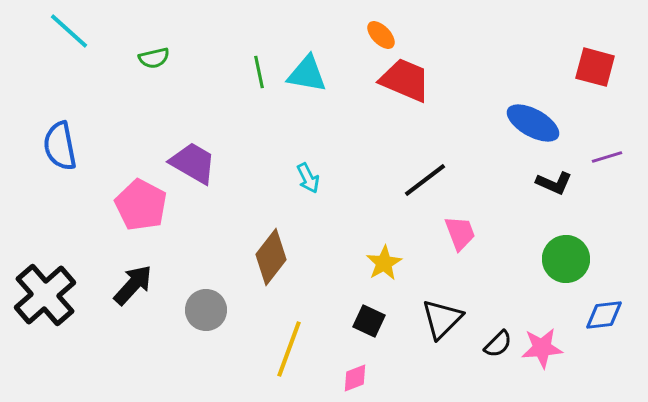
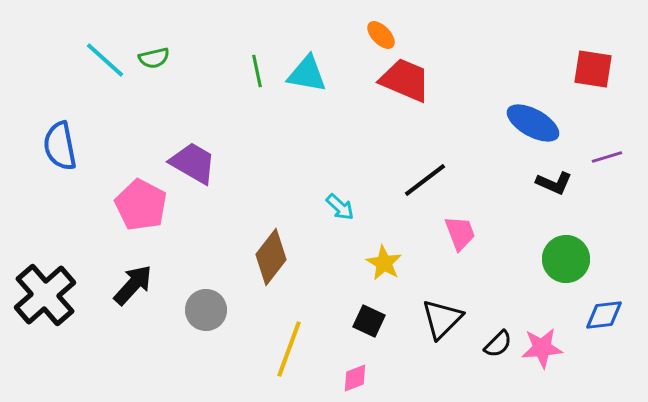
cyan line: moved 36 px right, 29 px down
red square: moved 2 px left, 2 px down; rotated 6 degrees counterclockwise
green line: moved 2 px left, 1 px up
cyan arrow: moved 32 px right, 29 px down; rotated 20 degrees counterclockwise
yellow star: rotated 12 degrees counterclockwise
